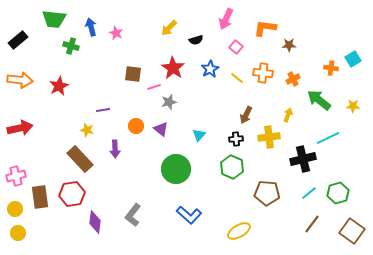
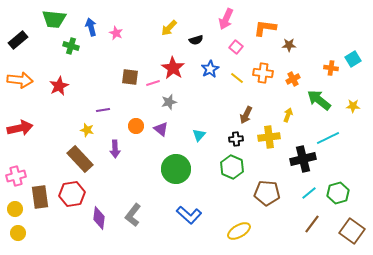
brown square at (133, 74): moved 3 px left, 3 px down
pink line at (154, 87): moved 1 px left, 4 px up
purple diamond at (95, 222): moved 4 px right, 4 px up
